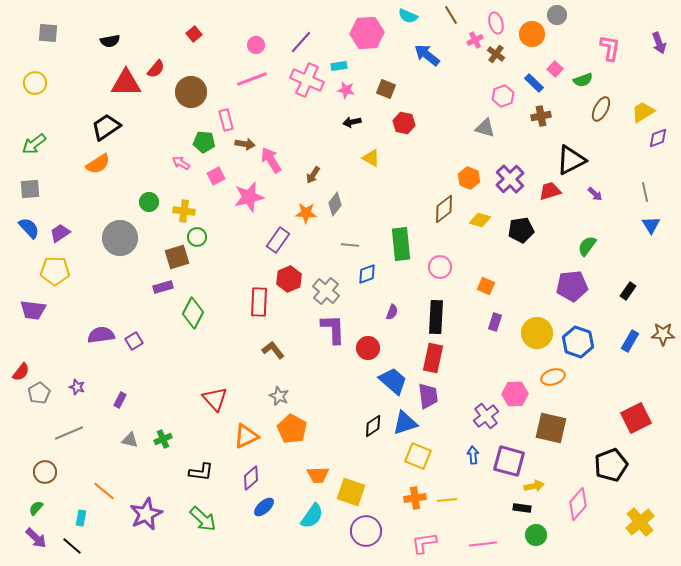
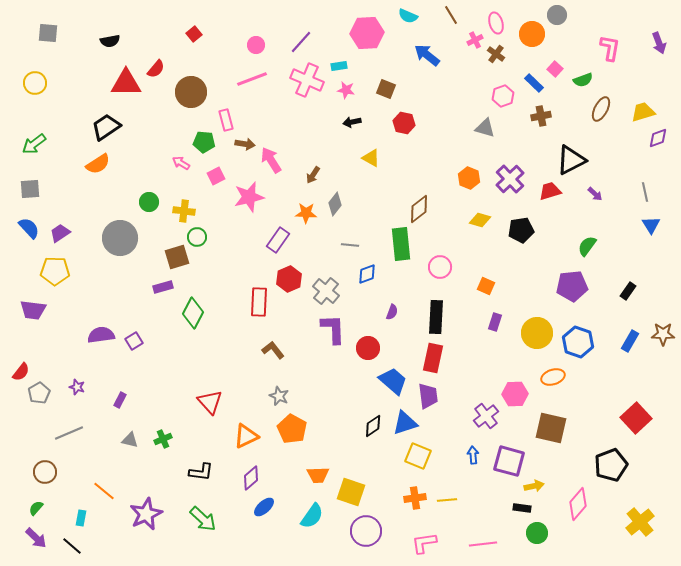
yellow trapezoid at (643, 112): rotated 15 degrees clockwise
brown diamond at (444, 209): moved 25 px left
red triangle at (215, 399): moved 5 px left, 3 px down
red square at (636, 418): rotated 16 degrees counterclockwise
green circle at (536, 535): moved 1 px right, 2 px up
